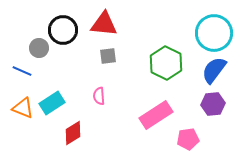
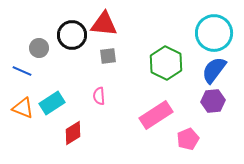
black circle: moved 9 px right, 5 px down
purple hexagon: moved 3 px up
pink pentagon: rotated 15 degrees counterclockwise
